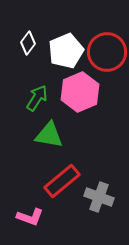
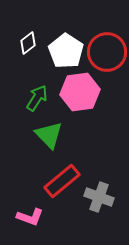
white diamond: rotated 15 degrees clockwise
white pentagon: rotated 16 degrees counterclockwise
pink hexagon: rotated 15 degrees clockwise
green triangle: rotated 36 degrees clockwise
